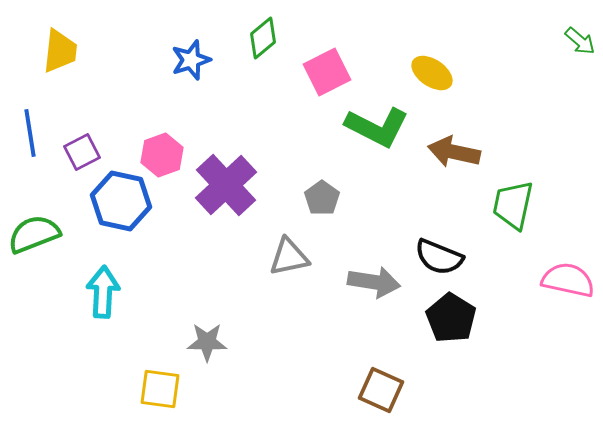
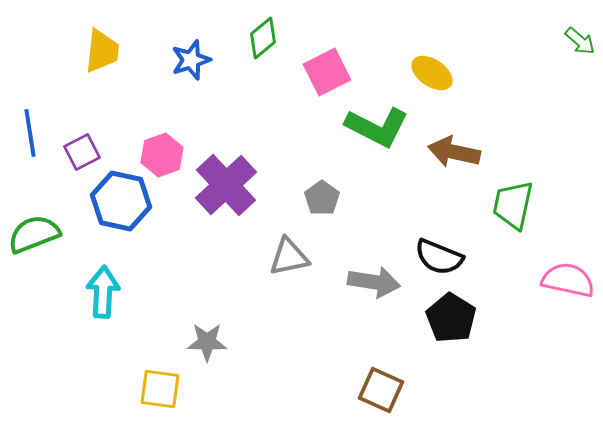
yellow trapezoid: moved 42 px right
